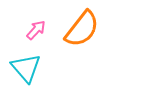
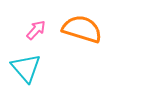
orange semicircle: rotated 111 degrees counterclockwise
